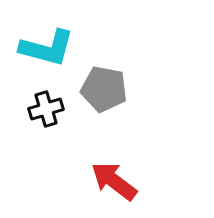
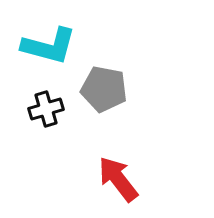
cyan L-shape: moved 2 px right, 2 px up
red arrow: moved 4 px right, 2 px up; rotated 15 degrees clockwise
